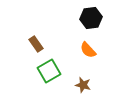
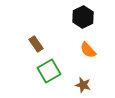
black hexagon: moved 8 px left, 1 px up; rotated 20 degrees counterclockwise
